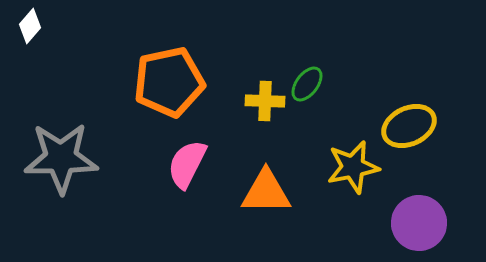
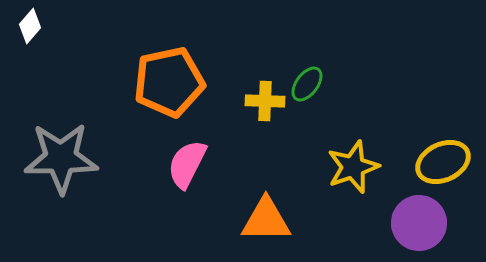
yellow ellipse: moved 34 px right, 36 px down
yellow star: rotated 8 degrees counterclockwise
orange triangle: moved 28 px down
